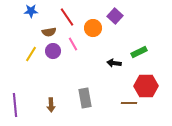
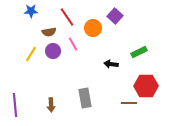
black arrow: moved 3 px left, 1 px down
